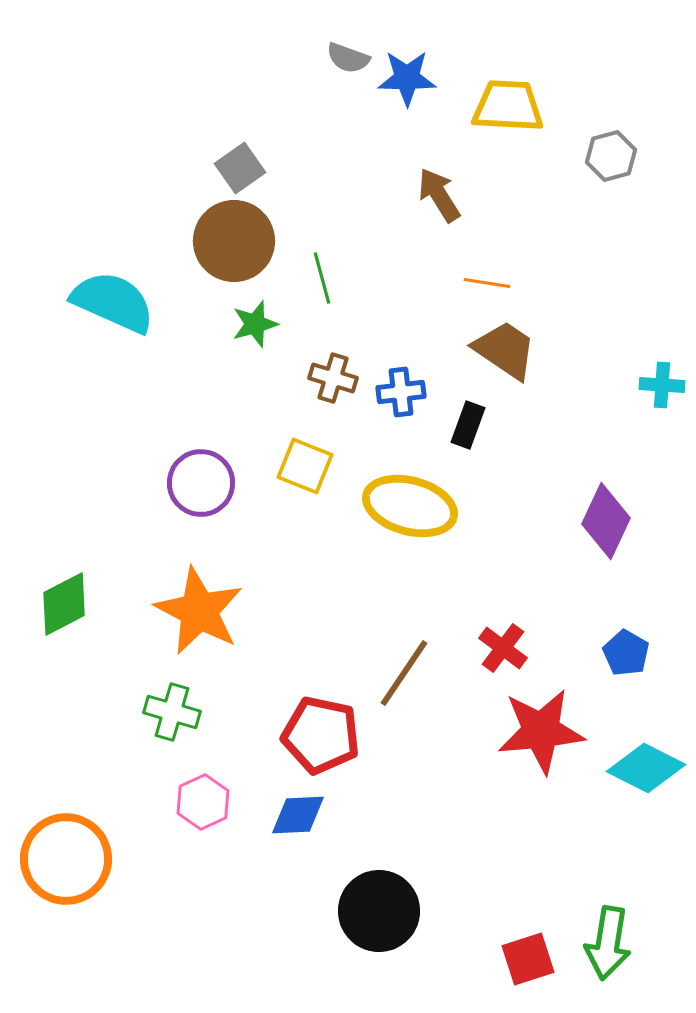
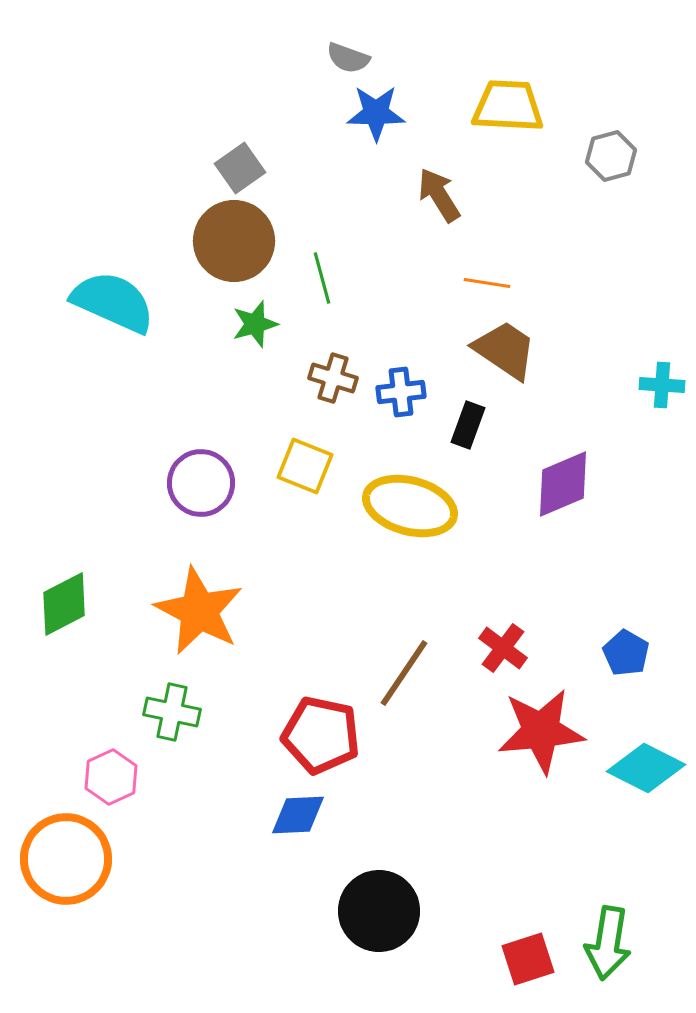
blue star: moved 31 px left, 35 px down
purple diamond: moved 43 px left, 37 px up; rotated 42 degrees clockwise
green cross: rotated 4 degrees counterclockwise
pink hexagon: moved 92 px left, 25 px up
